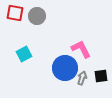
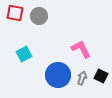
gray circle: moved 2 px right
blue circle: moved 7 px left, 7 px down
black square: rotated 32 degrees clockwise
